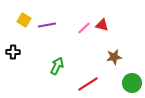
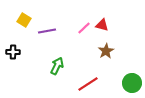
purple line: moved 6 px down
brown star: moved 8 px left, 6 px up; rotated 21 degrees counterclockwise
